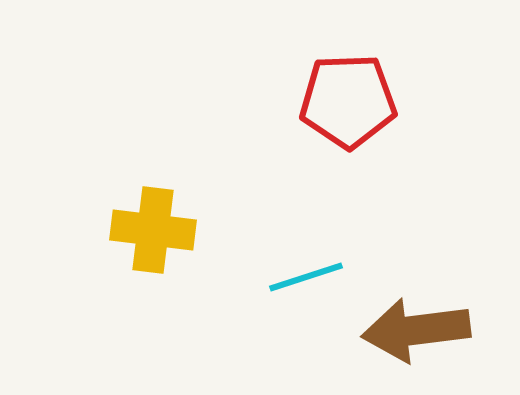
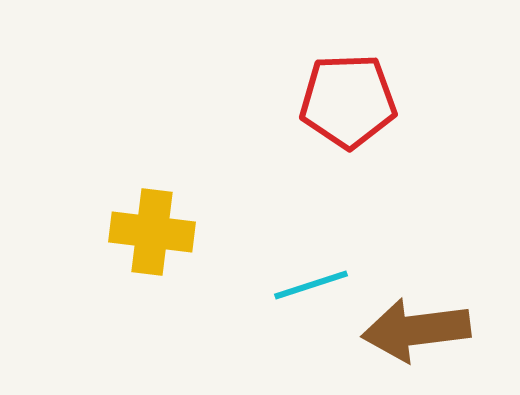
yellow cross: moved 1 px left, 2 px down
cyan line: moved 5 px right, 8 px down
